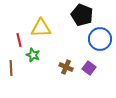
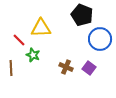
red line: rotated 32 degrees counterclockwise
